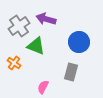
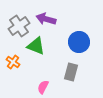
orange cross: moved 1 px left, 1 px up
